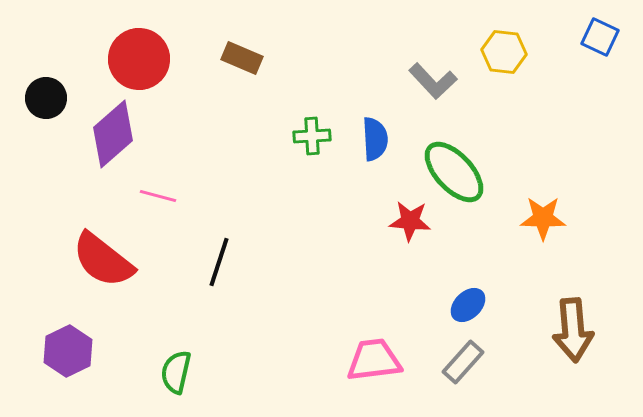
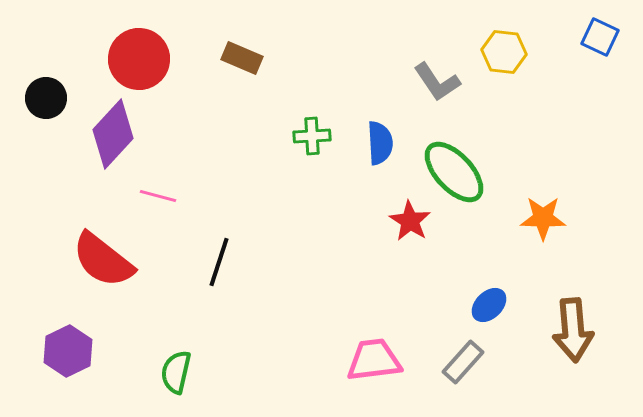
gray L-shape: moved 4 px right, 1 px down; rotated 9 degrees clockwise
purple diamond: rotated 6 degrees counterclockwise
blue semicircle: moved 5 px right, 4 px down
red star: rotated 27 degrees clockwise
blue ellipse: moved 21 px right
